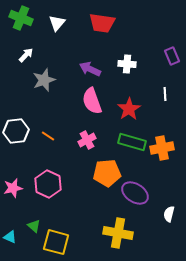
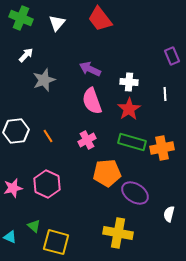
red trapezoid: moved 2 px left, 4 px up; rotated 44 degrees clockwise
white cross: moved 2 px right, 18 px down
orange line: rotated 24 degrees clockwise
pink hexagon: moved 1 px left
